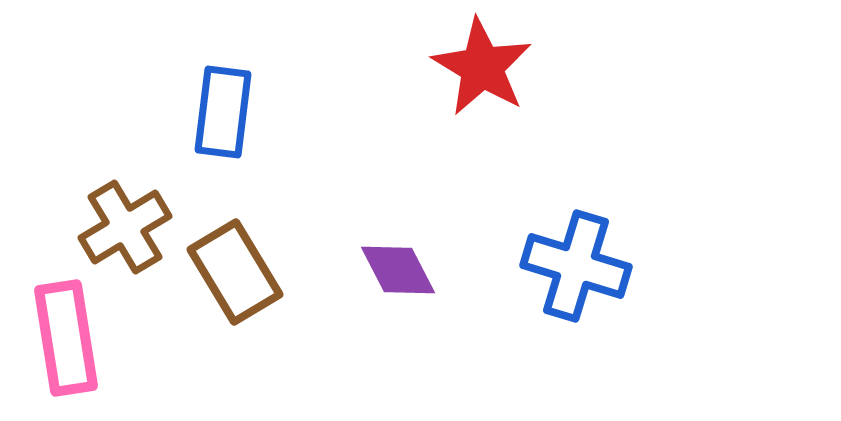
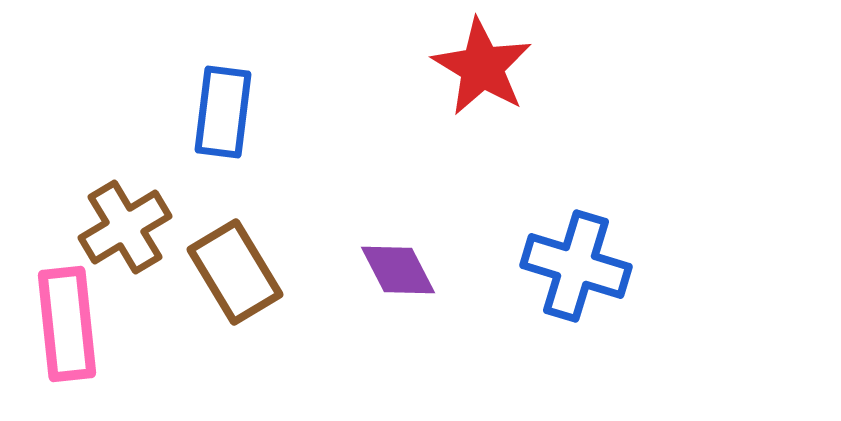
pink rectangle: moved 1 px right, 14 px up; rotated 3 degrees clockwise
